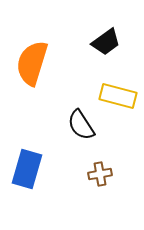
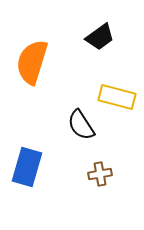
black trapezoid: moved 6 px left, 5 px up
orange semicircle: moved 1 px up
yellow rectangle: moved 1 px left, 1 px down
blue rectangle: moved 2 px up
